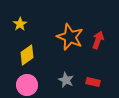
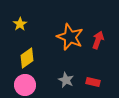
yellow diamond: moved 3 px down
pink circle: moved 2 px left
